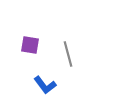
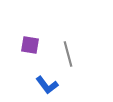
blue L-shape: moved 2 px right
